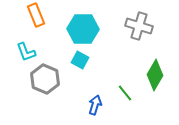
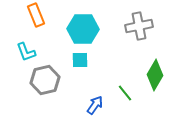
gray cross: rotated 28 degrees counterclockwise
cyan square: rotated 30 degrees counterclockwise
gray hexagon: moved 1 px down; rotated 24 degrees clockwise
blue arrow: rotated 18 degrees clockwise
